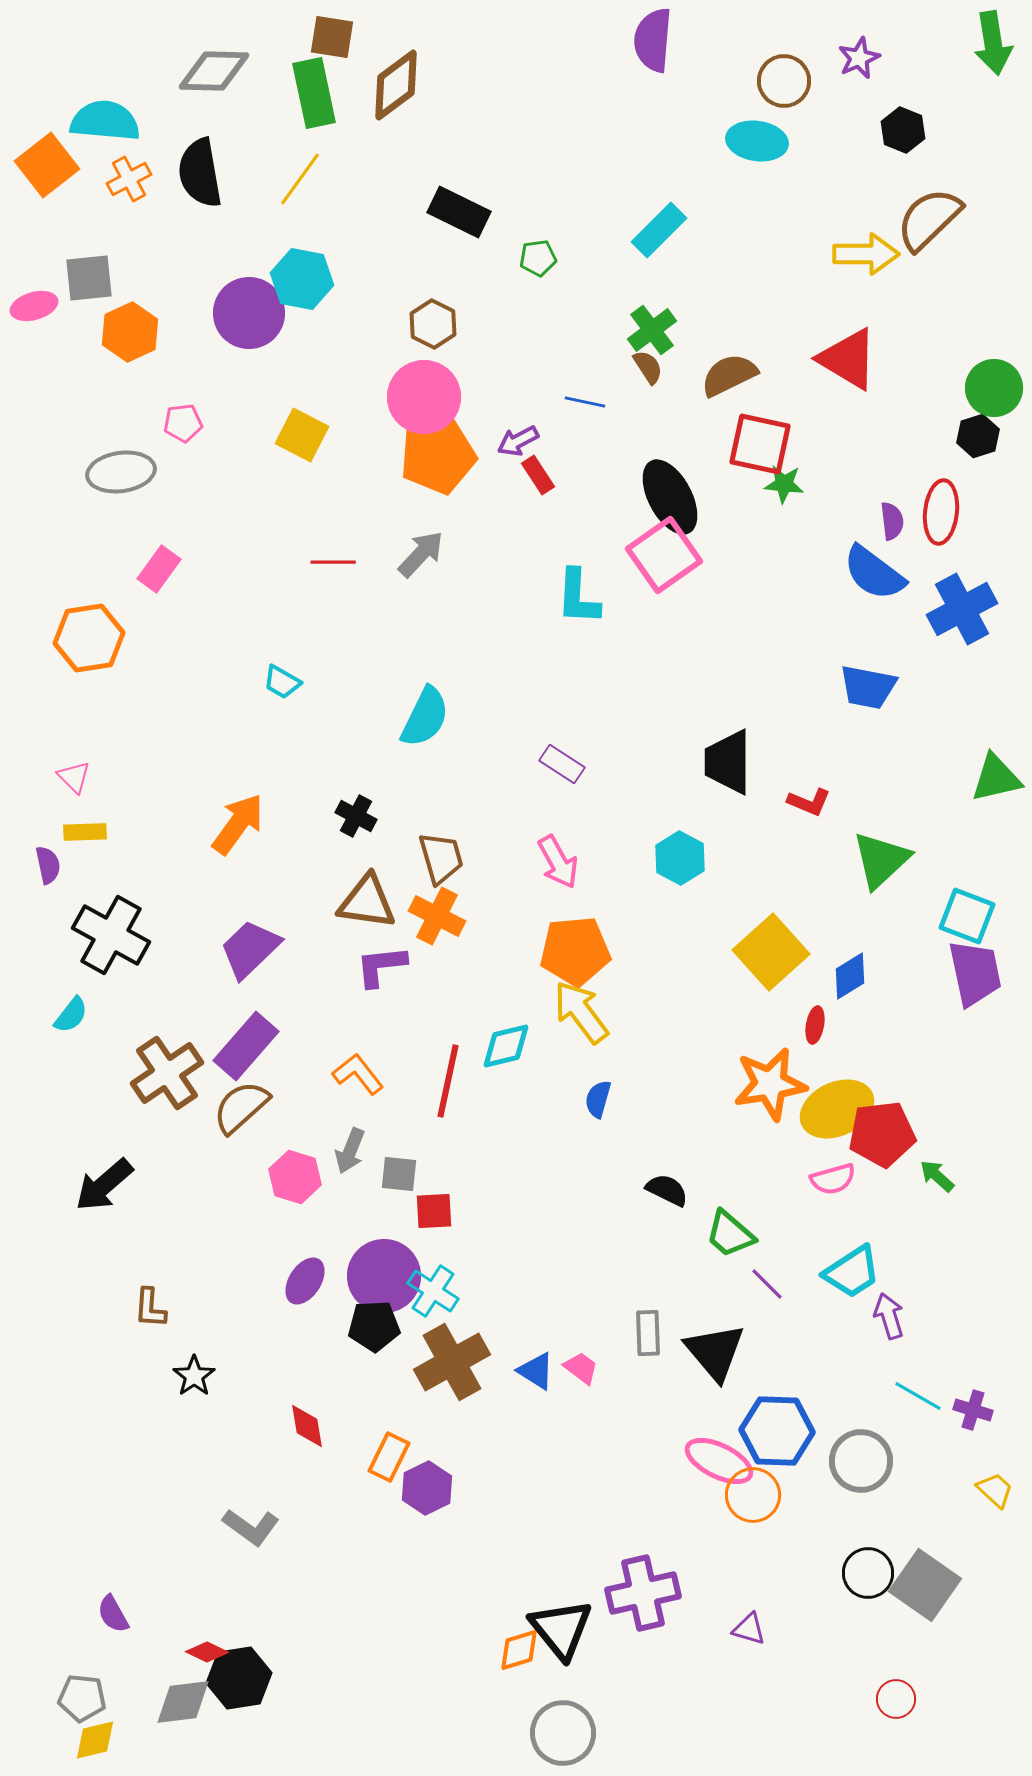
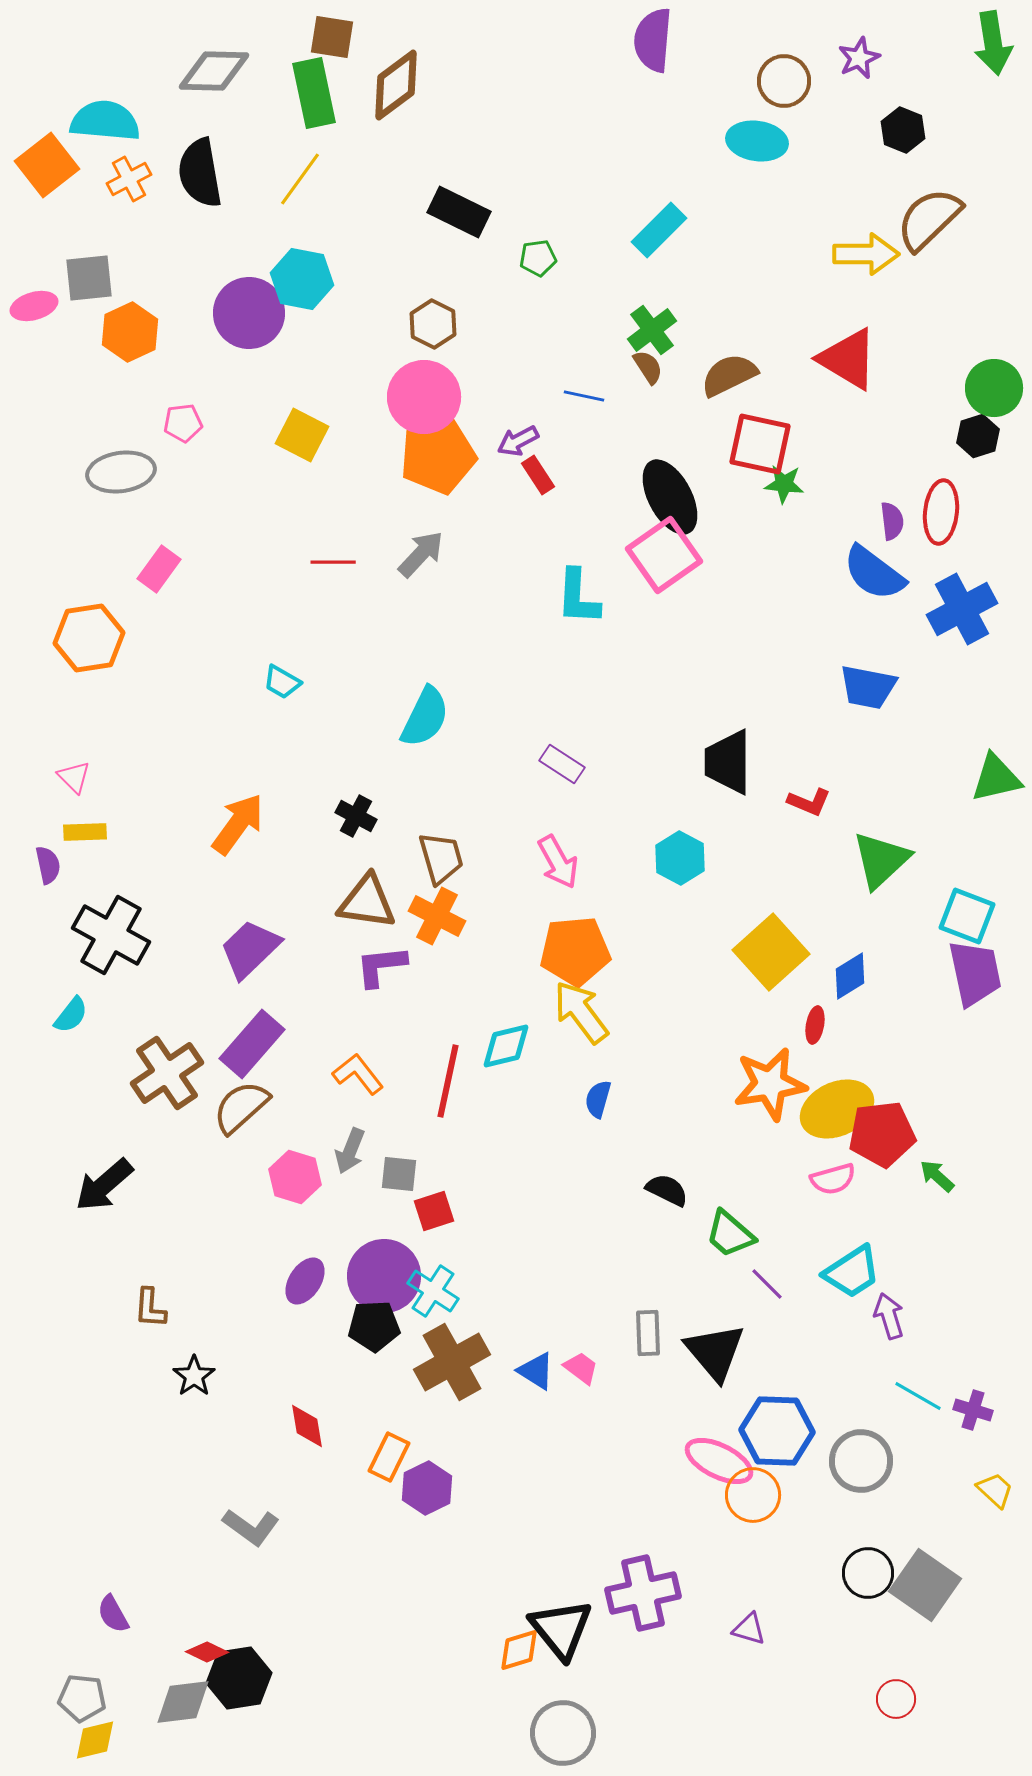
blue line at (585, 402): moved 1 px left, 6 px up
purple rectangle at (246, 1046): moved 6 px right, 2 px up
red square at (434, 1211): rotated 15 degrees counterclockwise
